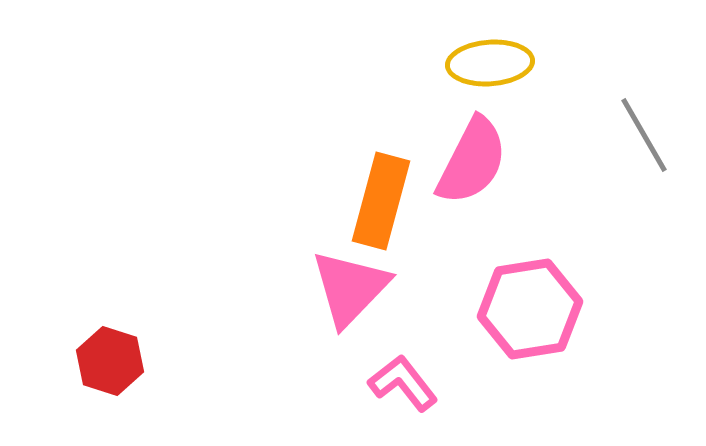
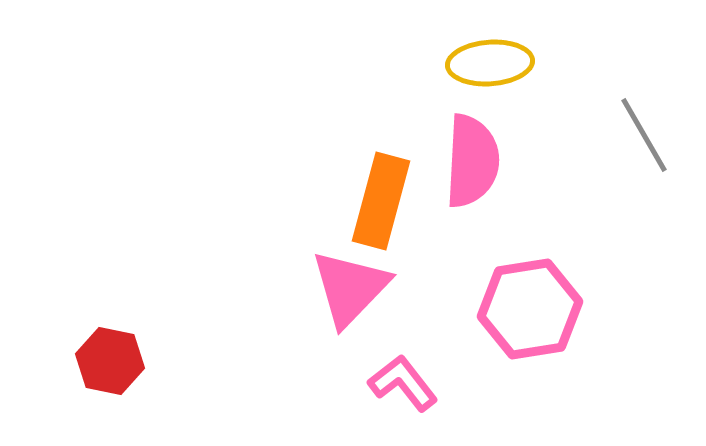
pink semicircle: rotated 24 degrees counterclockwise
red hexagon: rotated 6 degrees counterclockwise
